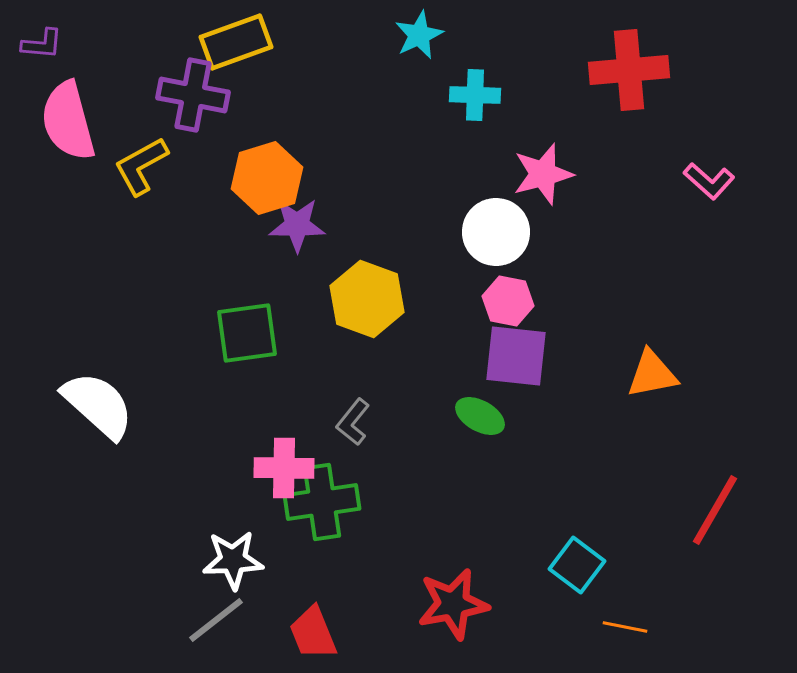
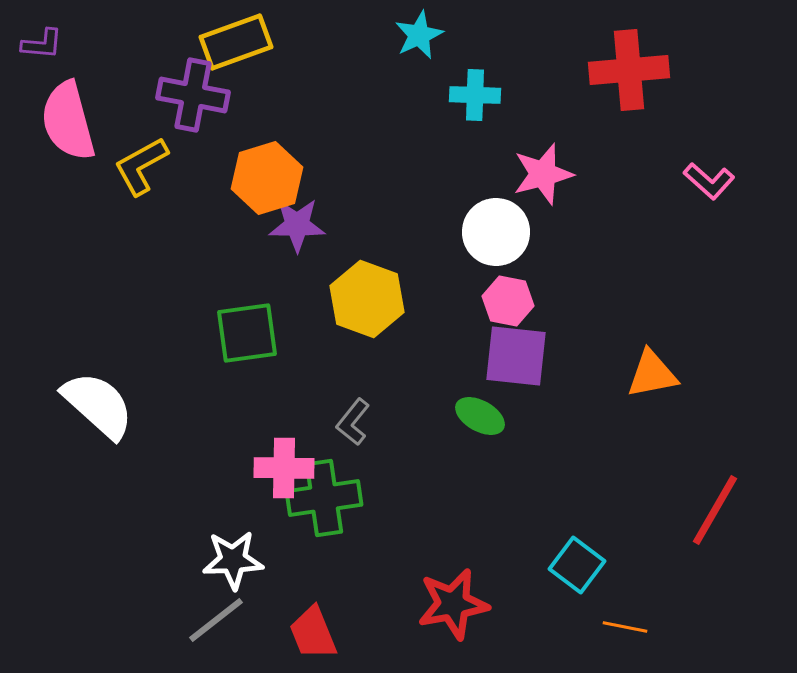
green cross: moved 2 px right, 4 px up
